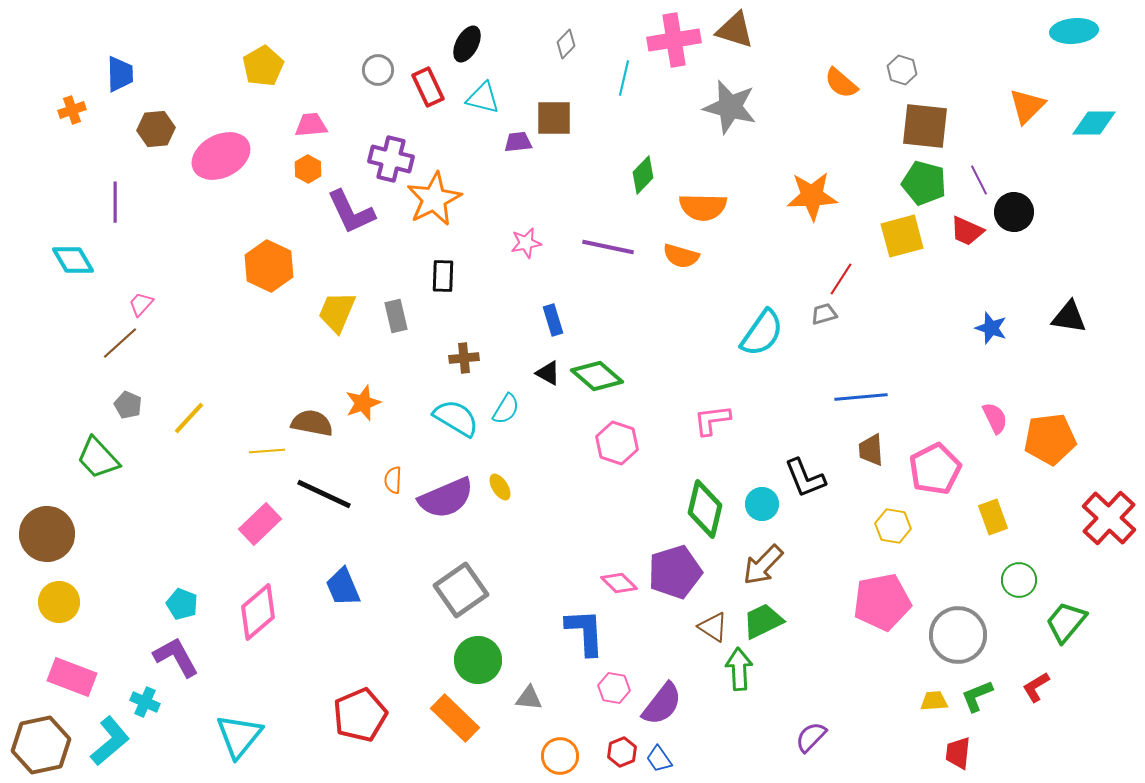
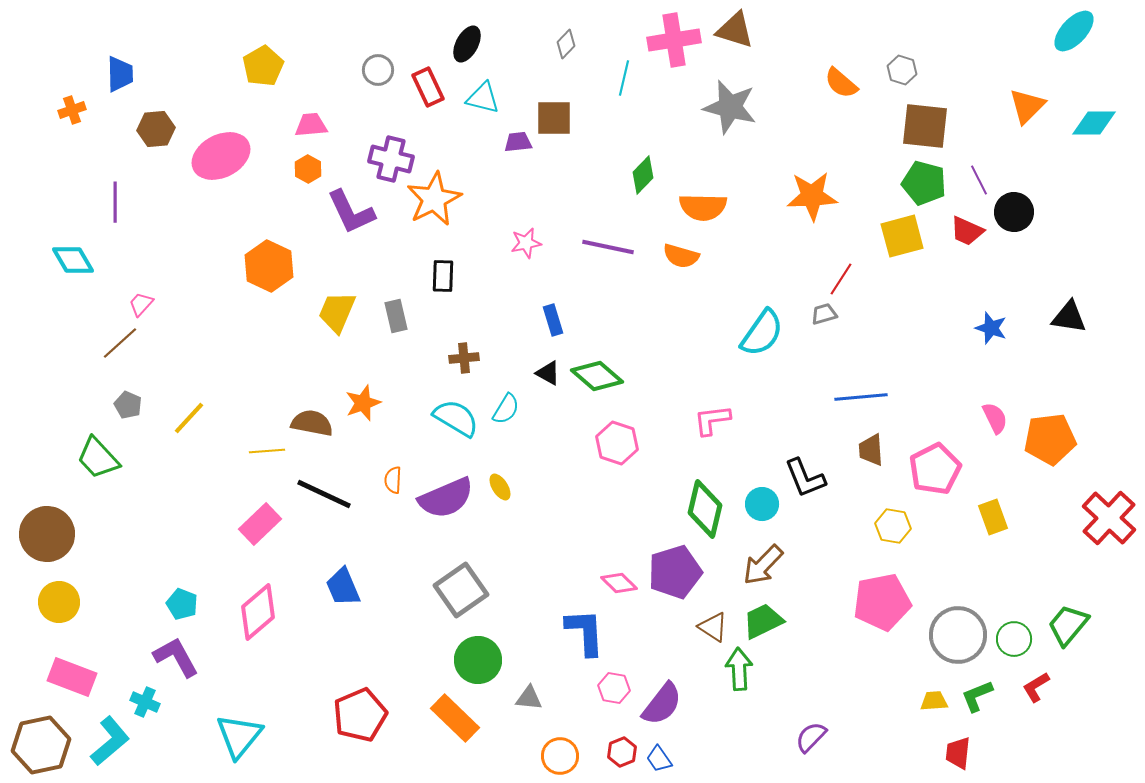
cyan ellipse at (1074, 31): rotated 42 degrees counterclockwise
green circle at (1019, 580): moved 5 px left, 59 px down
green trapezoid at (1066, 622): moved 2 px right, 3 px down
